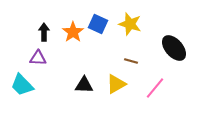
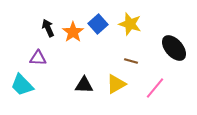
blue square: rotated 24 degrees clockwise
black arrow: moved 4 px right, 4 px up; rotated 24 degrees counterclockwise
